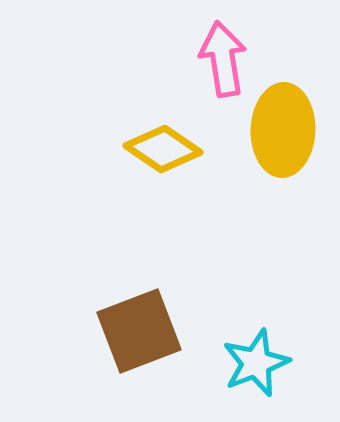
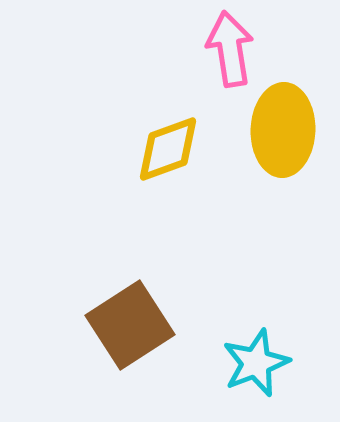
pink arrow: moved 7 px right, 10 px up
yellow diamond: moved 5 px right; rotated 54 degrees counterclockwise
brown square: moved 9 px left, 6 px up; rotated 12 degrees counterclockwise
